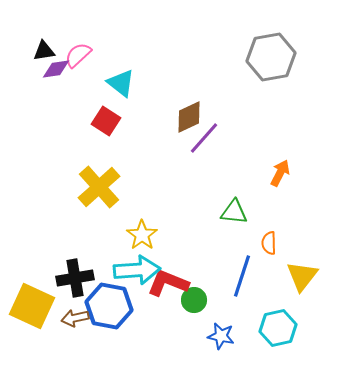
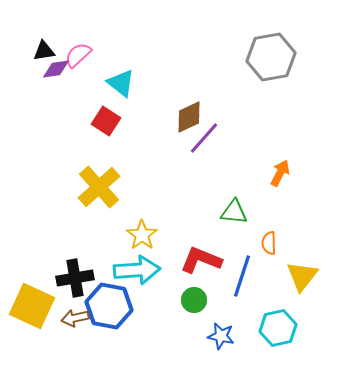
red L-shape: moved 33 px right, 23 px up
